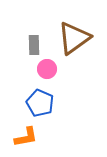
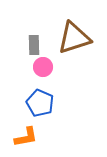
brown triangle: rotated 18 degrees clockwise
pink circle: moved 4 px left, 2 px up
